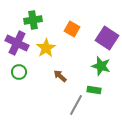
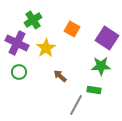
green cross: rotated 24 degrees counterclockwise
green star: rotated 18 degrees counterclockwise
